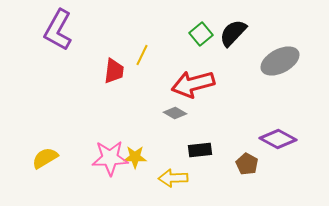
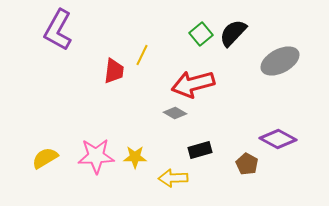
black rectangle: rotated 10 degrees counterclockwise
pink star: moved 14 px left, 2 px up
